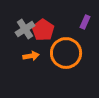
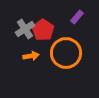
purple rectangle: moved 8 px left, 5 px up; rotated 16 degrees clockwise
